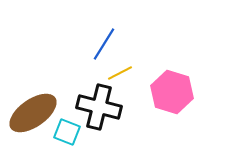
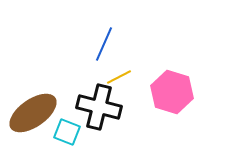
blue line: rotated 8 degrees counterclockwise
yellow line: moved 1 px left, 4 px down
